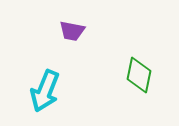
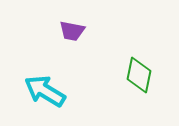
cyan arrow: rotated 99 degrees clockwise
